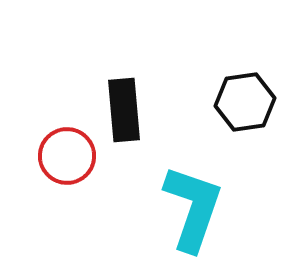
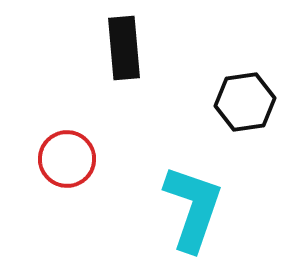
black rectangle: moved 62 px up
red circle: moved 3 px down
